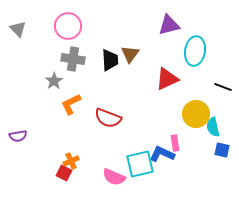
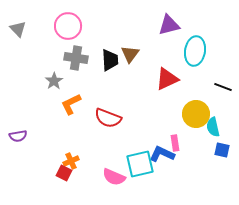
gray cross: moved 3 px right, 1 px up
